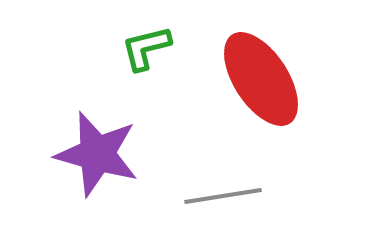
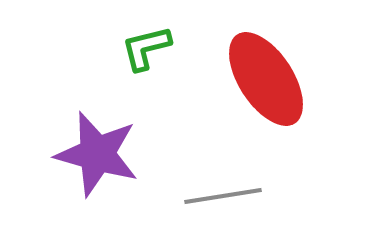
red ellipse: moved 5 px right
